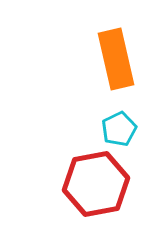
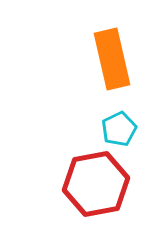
orange rectangle: moved 4 px left
